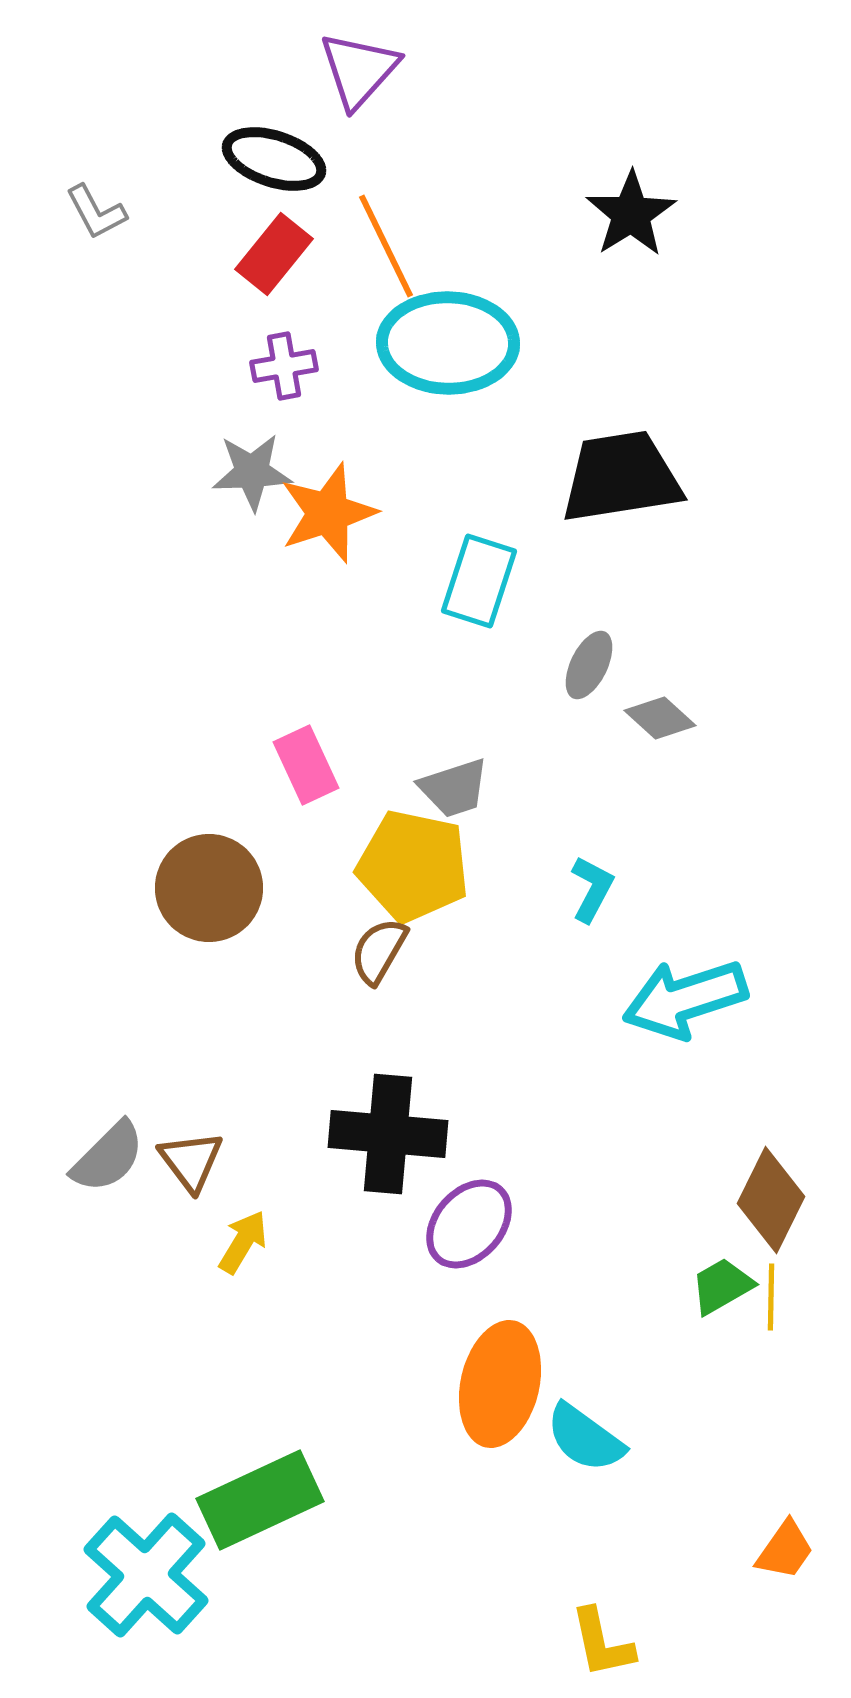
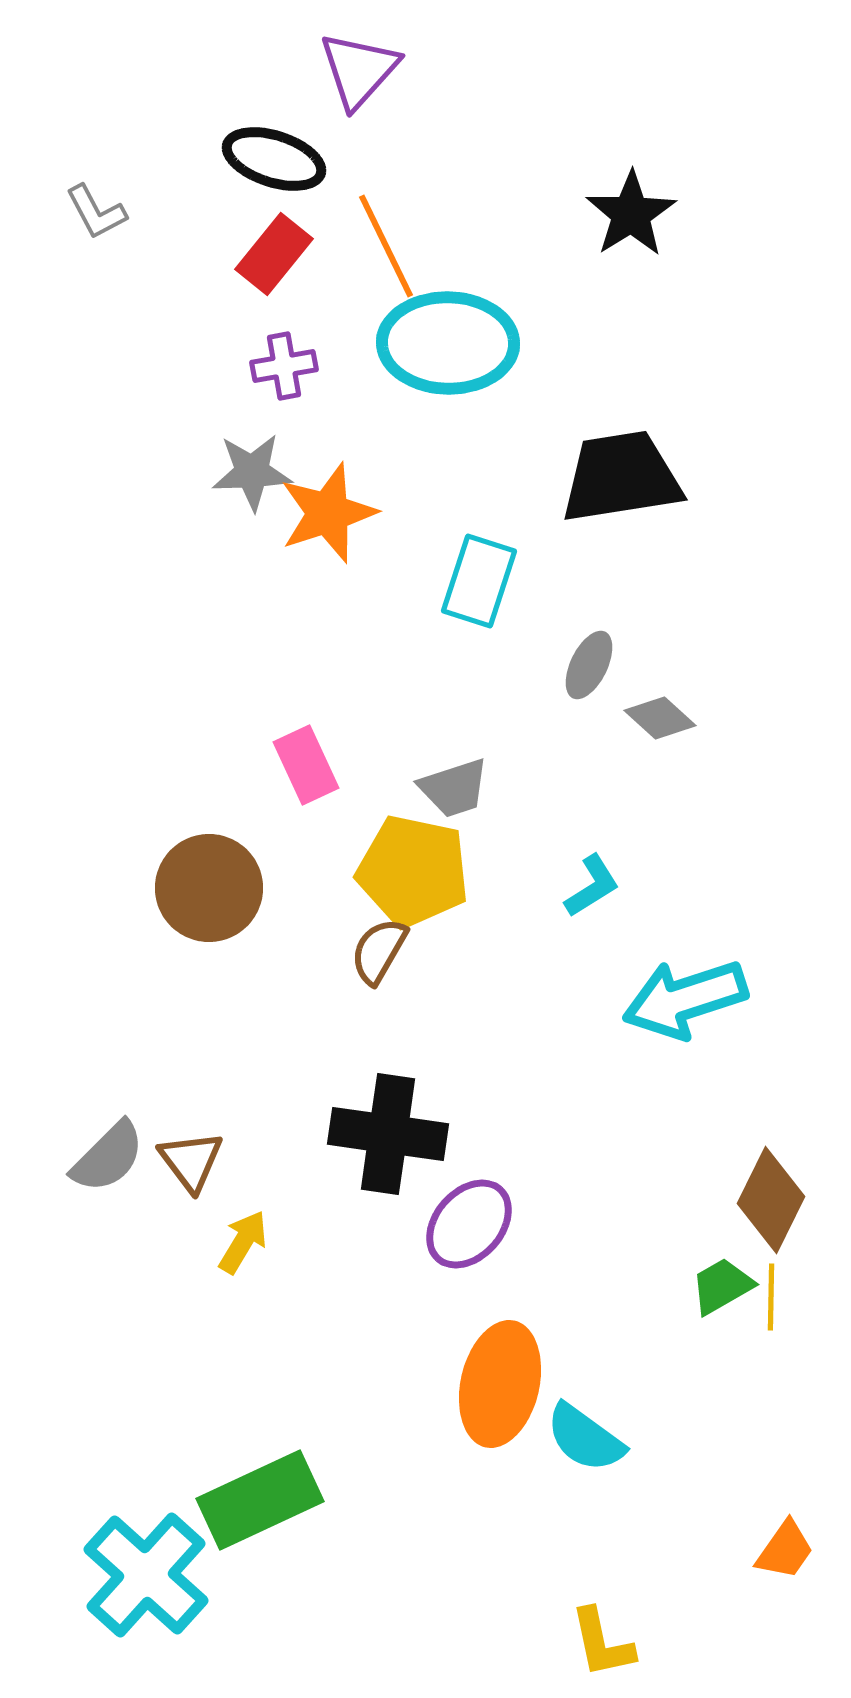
yellow pentagon: moved 5 px down
cyan L-shape: moved 3 px up; rotated 30 degrees clockwise
black cross: rotated 3 degrees clockwise
